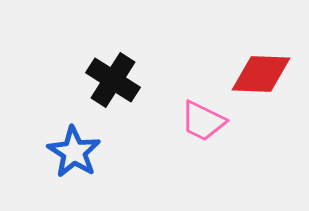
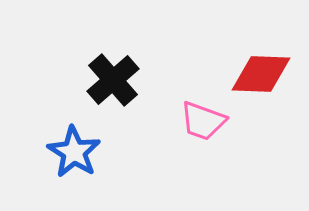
black cross: rotated 16 degrees clockwise
pink trapezoid: rotated 6 degrees counterclockwise
